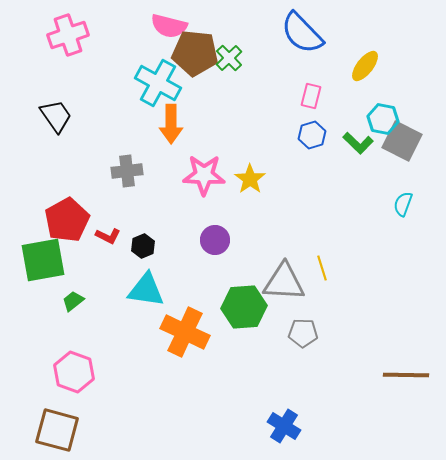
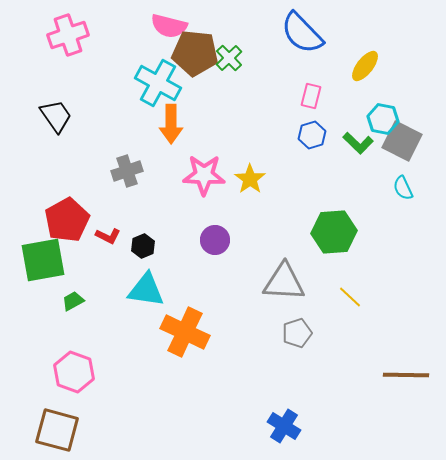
gray cross: rotated 12 degrees counterclockwise
cyan semicircle: moved 16 px up; rotated 45 degrees counterclockwise
yellow line: moved 28 px right, 29 px down; rotated 30 degrees counterclockwise
green trapezoid: rotated 10 degrees clockwise
green hexagon: moved 90 px right, 75 px up
gray pentagon: moved 6 px left; rotated 20 degrees counterclockwise
